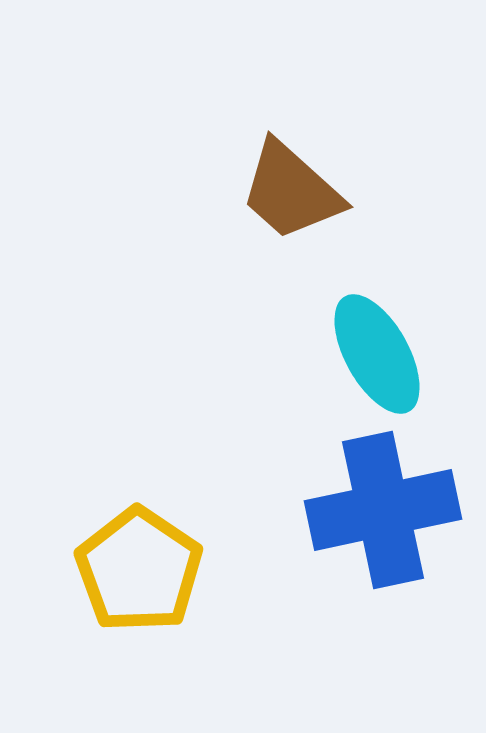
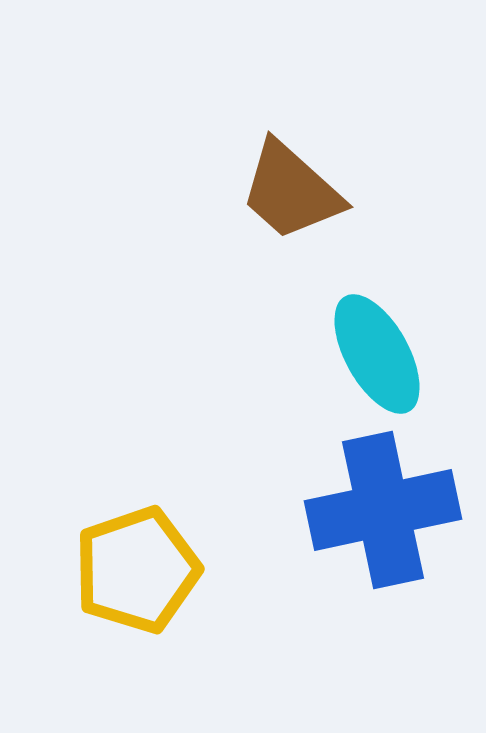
yellow pentagon: moved 2 px left; rotated 19 degrees clockwise
